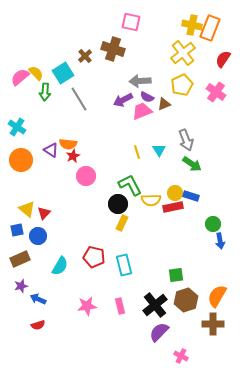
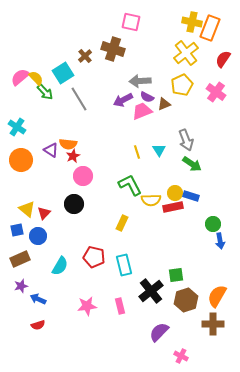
yellow cross at (192, 25): moved 3 px up
yellow cross at (183, 53): moved 3 px right
yellow semicircle at (36, 73): moved 5 px down
green arrow at (45, 92): rotated 48 degrees counterclockwise
pink circle at (86, 176): moved 3 px left
black circle at (118, 204): moved 44 px left
black cross at (155, 305): moved 4 px left, 14 px up
